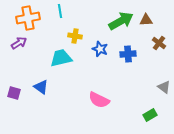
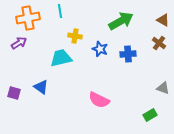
brown triangle: moved 17 px right; rotated 32 degrees clockwise
gray triangle: moved 1 px left, 1 px down; rotated 16 degrees counterclockwise
